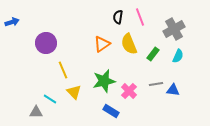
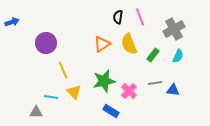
green rectangle: moved 1 px down
gray line: moved 1 px left, 1 px up
cyan line: moved 1 px right, 2 px up; rotated 24 degrees counterclockwise
